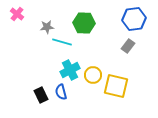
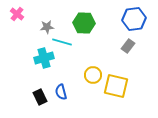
cyan cross: moved 26 px left, 12 px up; rotated 12 degrees clockwise
black rectangle: moved 1 px left, 2 px down
